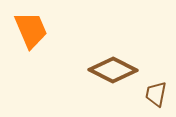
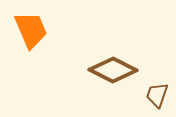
brown trapezoid: moved 1 px right, 1 px down; rotated 8 degrees clockwise
